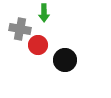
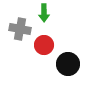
red circle: moved 6 px right
black circle: moved 3 px right, 4 px down
